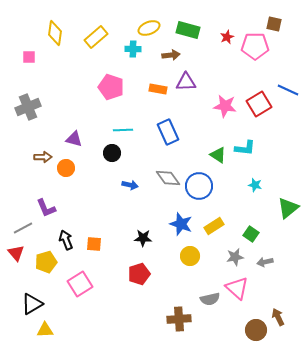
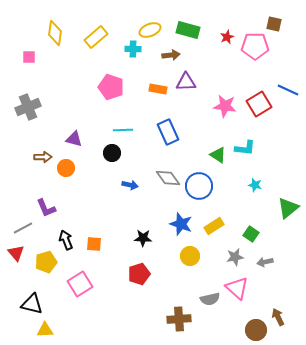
yellow ellipse at (149, 28): moved 1 px right, 2 px down
black triangle at (32, 304): rotated 45 degrees clockwise
